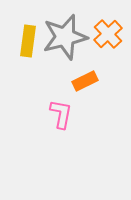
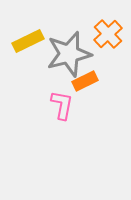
gray star: moved 4 px right, 17 px down
yellow rectangle: rotated 56 degrees clockwise
pink L-shape: moved 1 px right, 9 px up
